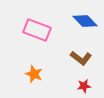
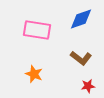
blue diamond: moved 4 px left, 2 px up; rotated 65 degrees counterclockwise
pink rectangle: rotated 12 degrees counterclockwise
red star: moved 4 px right
